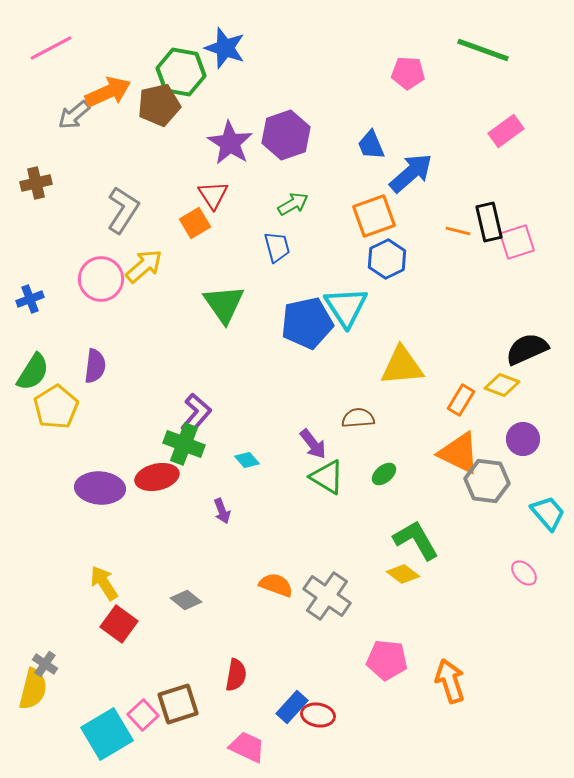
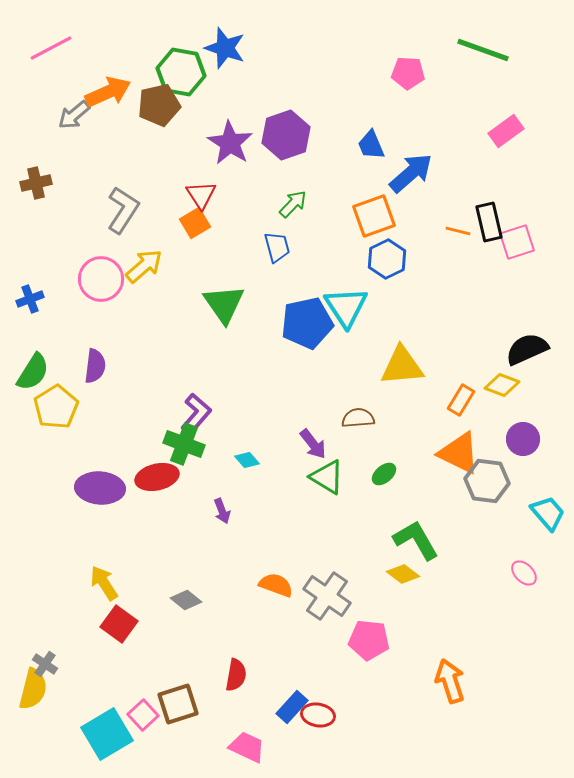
red triangle at (213, 195): moved 12 px left
green arrow at (293, 204): rotated 16 degrees counterclockwise
pink pentagon at (387, 660): moved 18 px left, 20 px up
